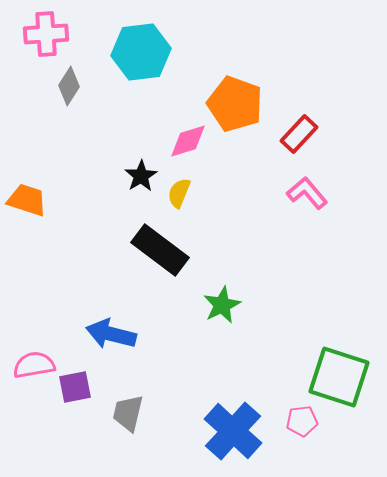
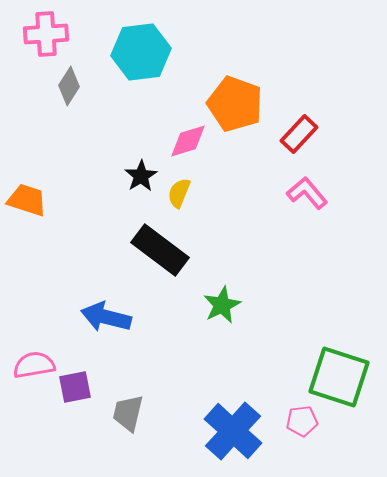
blue arrow: moved 5 px left, 17 px up
